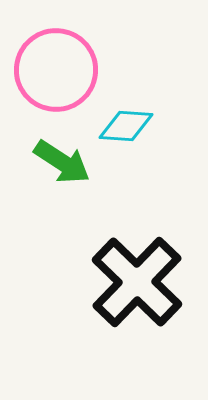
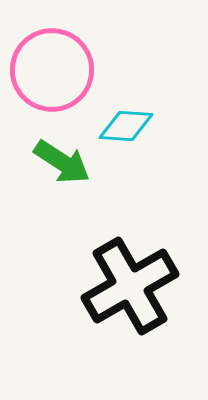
pink circle: moved 4 px left
black cross: moved 7 px left, 4 px down; rotated 16 degrees clockwise
